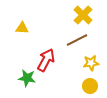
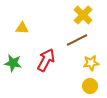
green star: moved 14 px left, 15 px up
